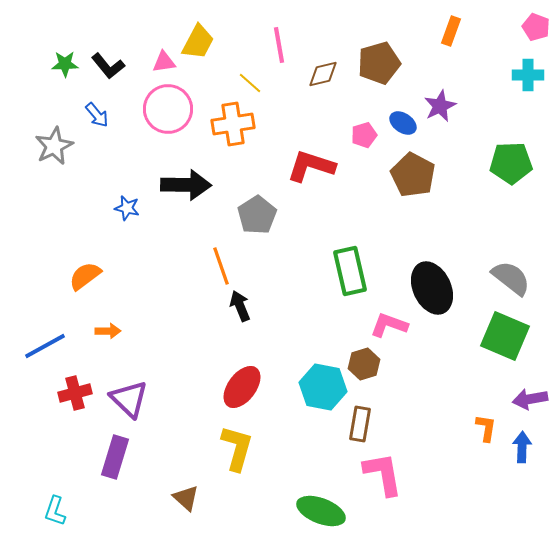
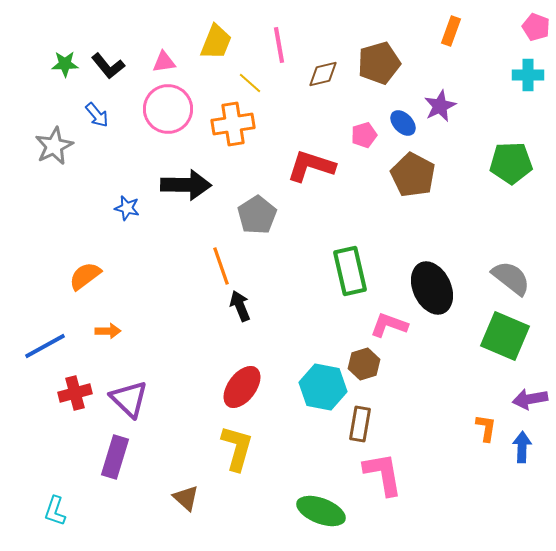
yellow trapezoid at (198, 42): moved 18 px right; rotated 6 degrees counterclockwise
blue ellipse at (403, 123): rotated 12 degrees clockwise
